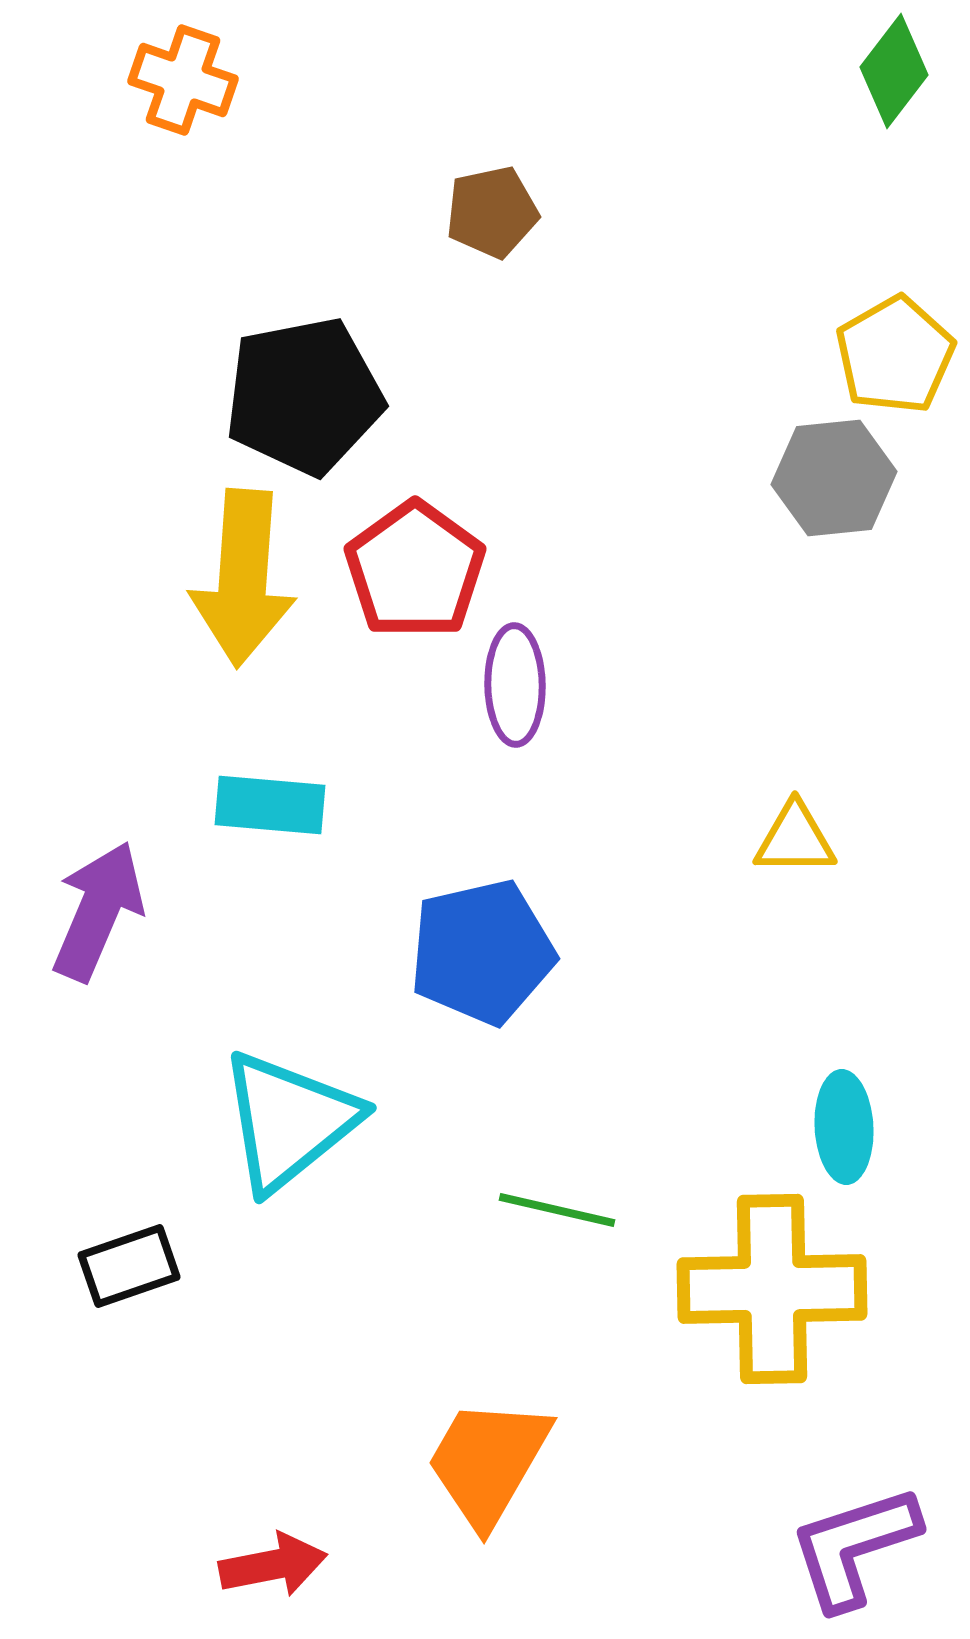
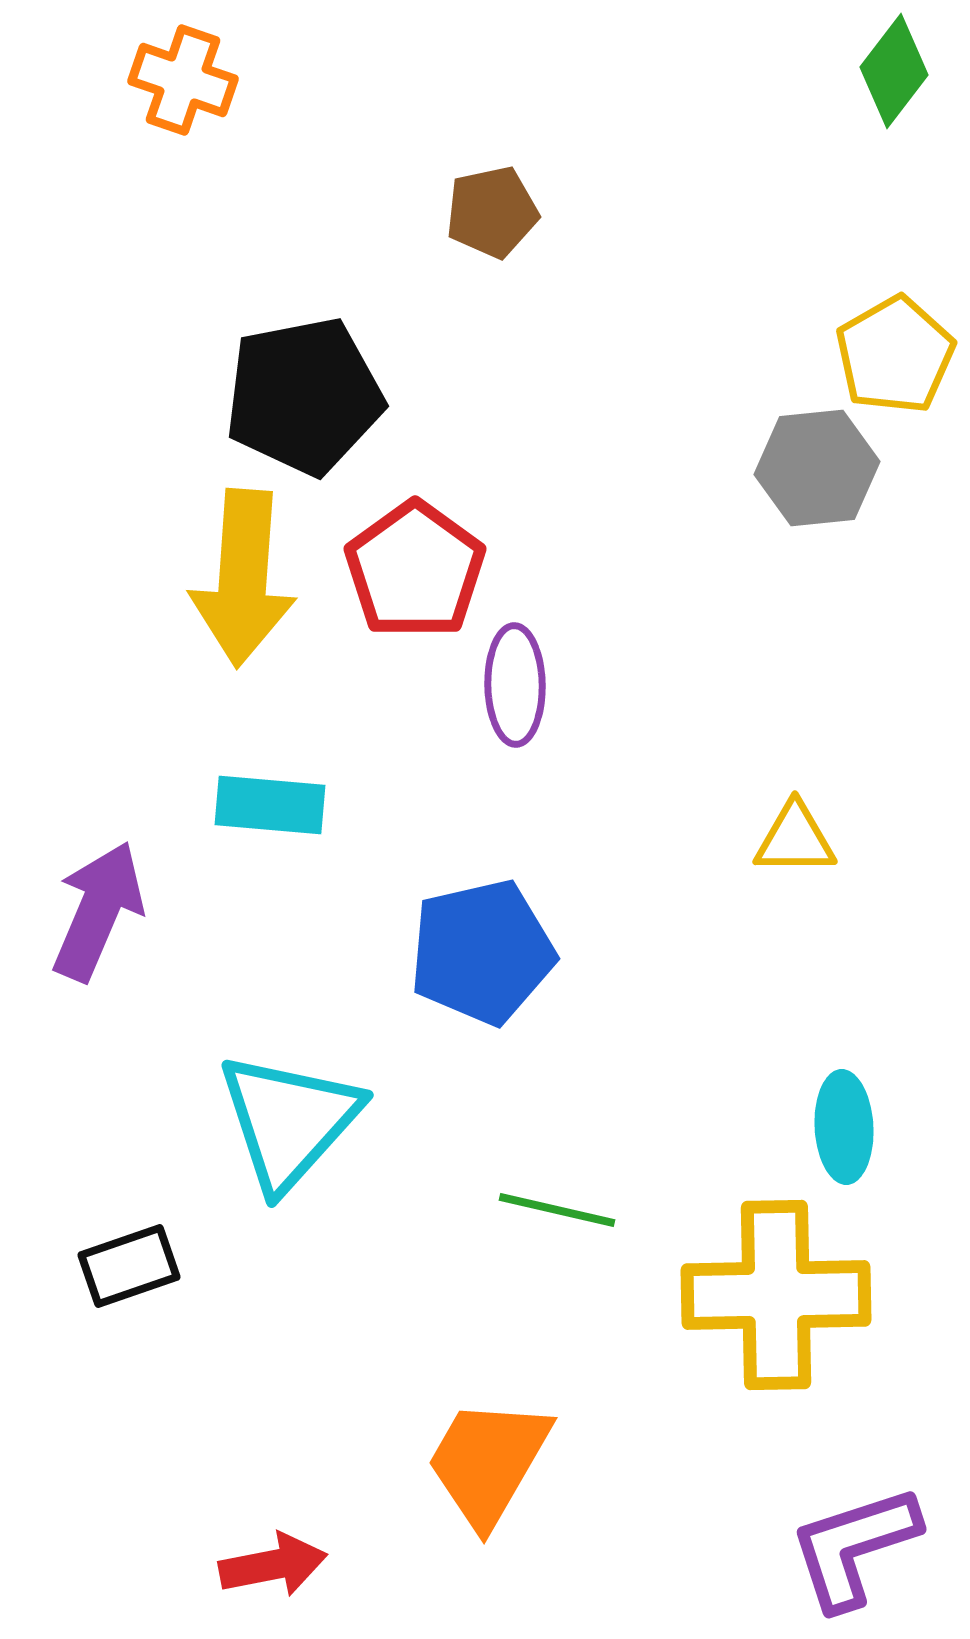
gray hexagon: moved 17 px left, 10 px up
cyan triangle: rotated 9 degrees counterclockwise
yellow cross: moved 4 px right, 6 px down
